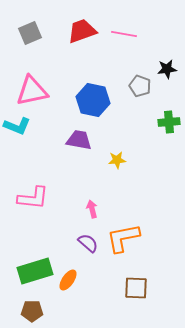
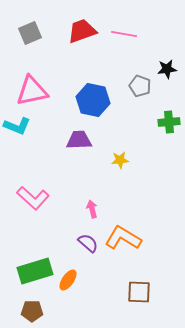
purple trapezoid: rotated 12 degrees counterclockwise
yellow star: moved 3 px right
pink L-shape: rotated 36 degrees clockwise
orange L-shape: rotated 42 degrees clockwise
brown square: moved 3 px right, 4 px down
